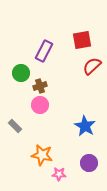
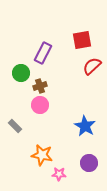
purple rectangle: moved 1 px left, 2 px down
